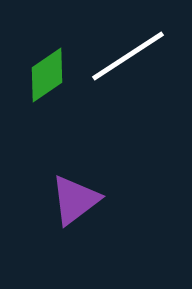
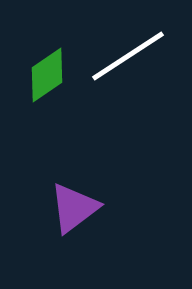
purple triangle: moved 1 px left, 8 px down
